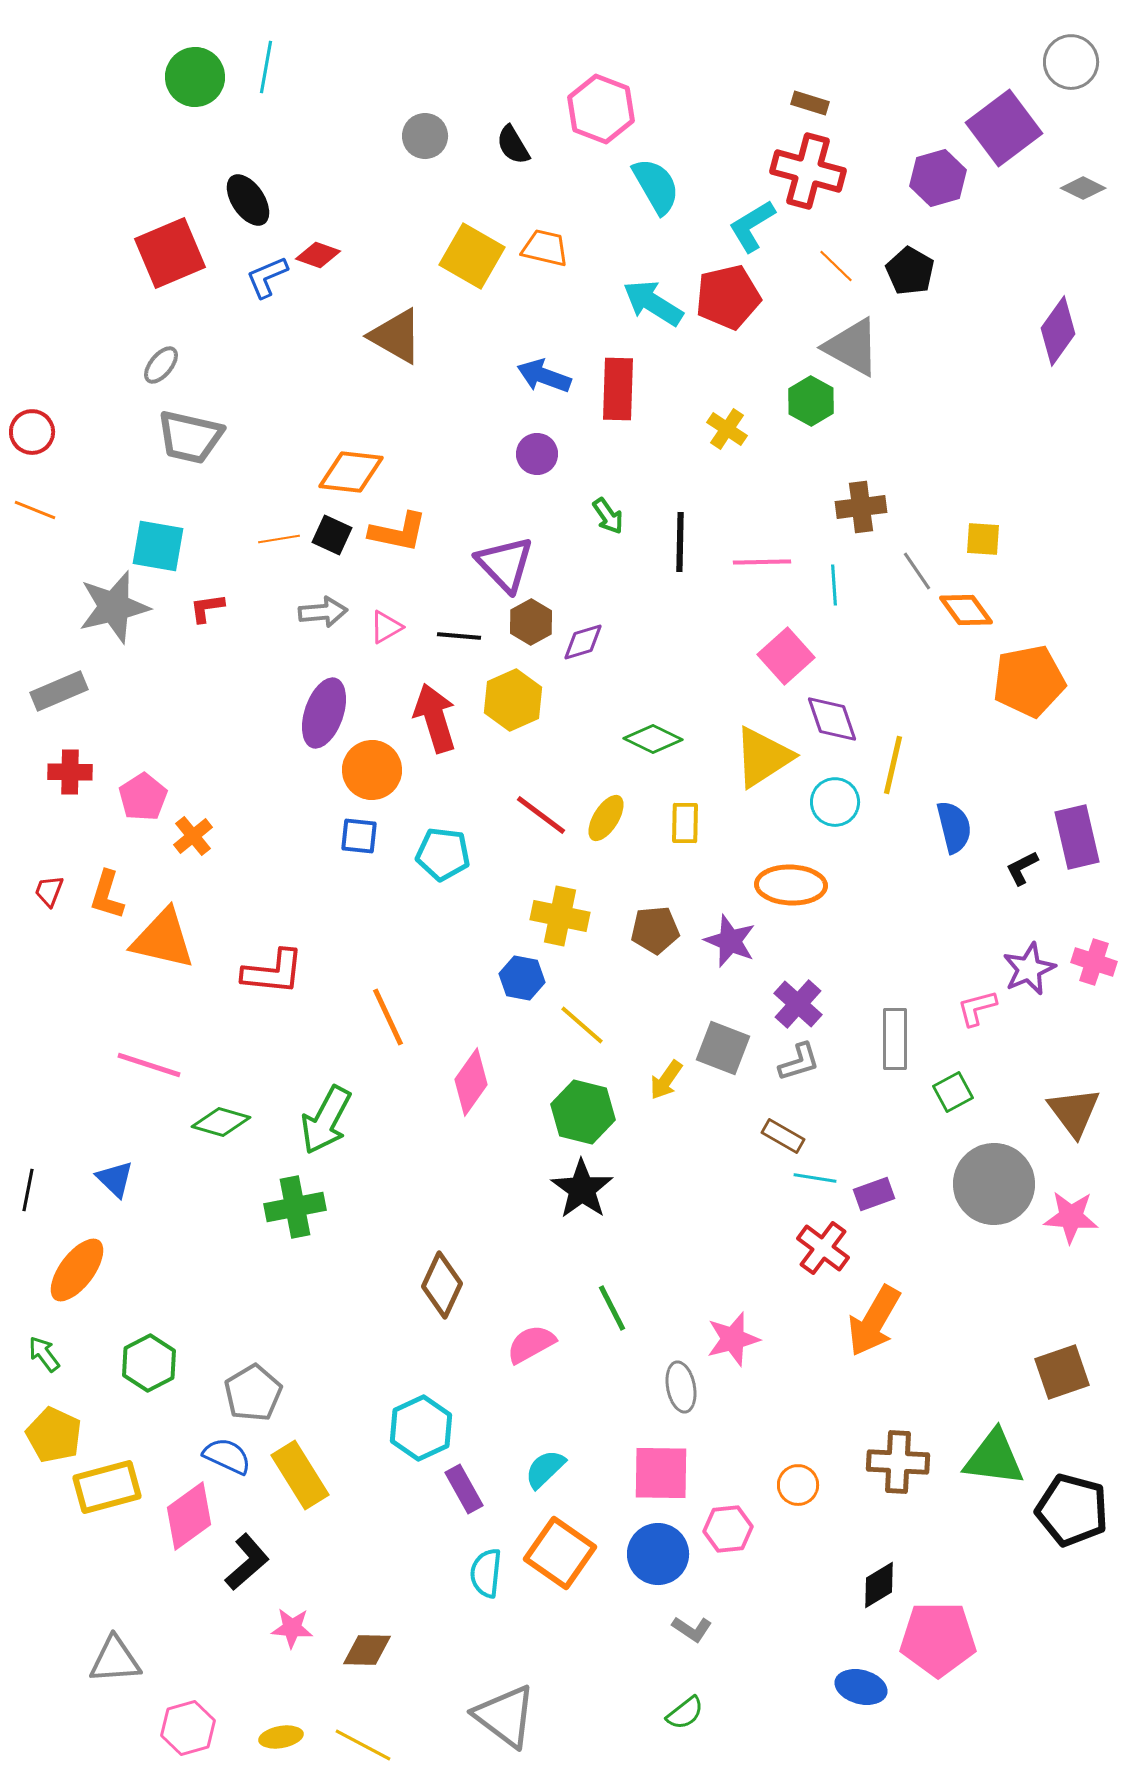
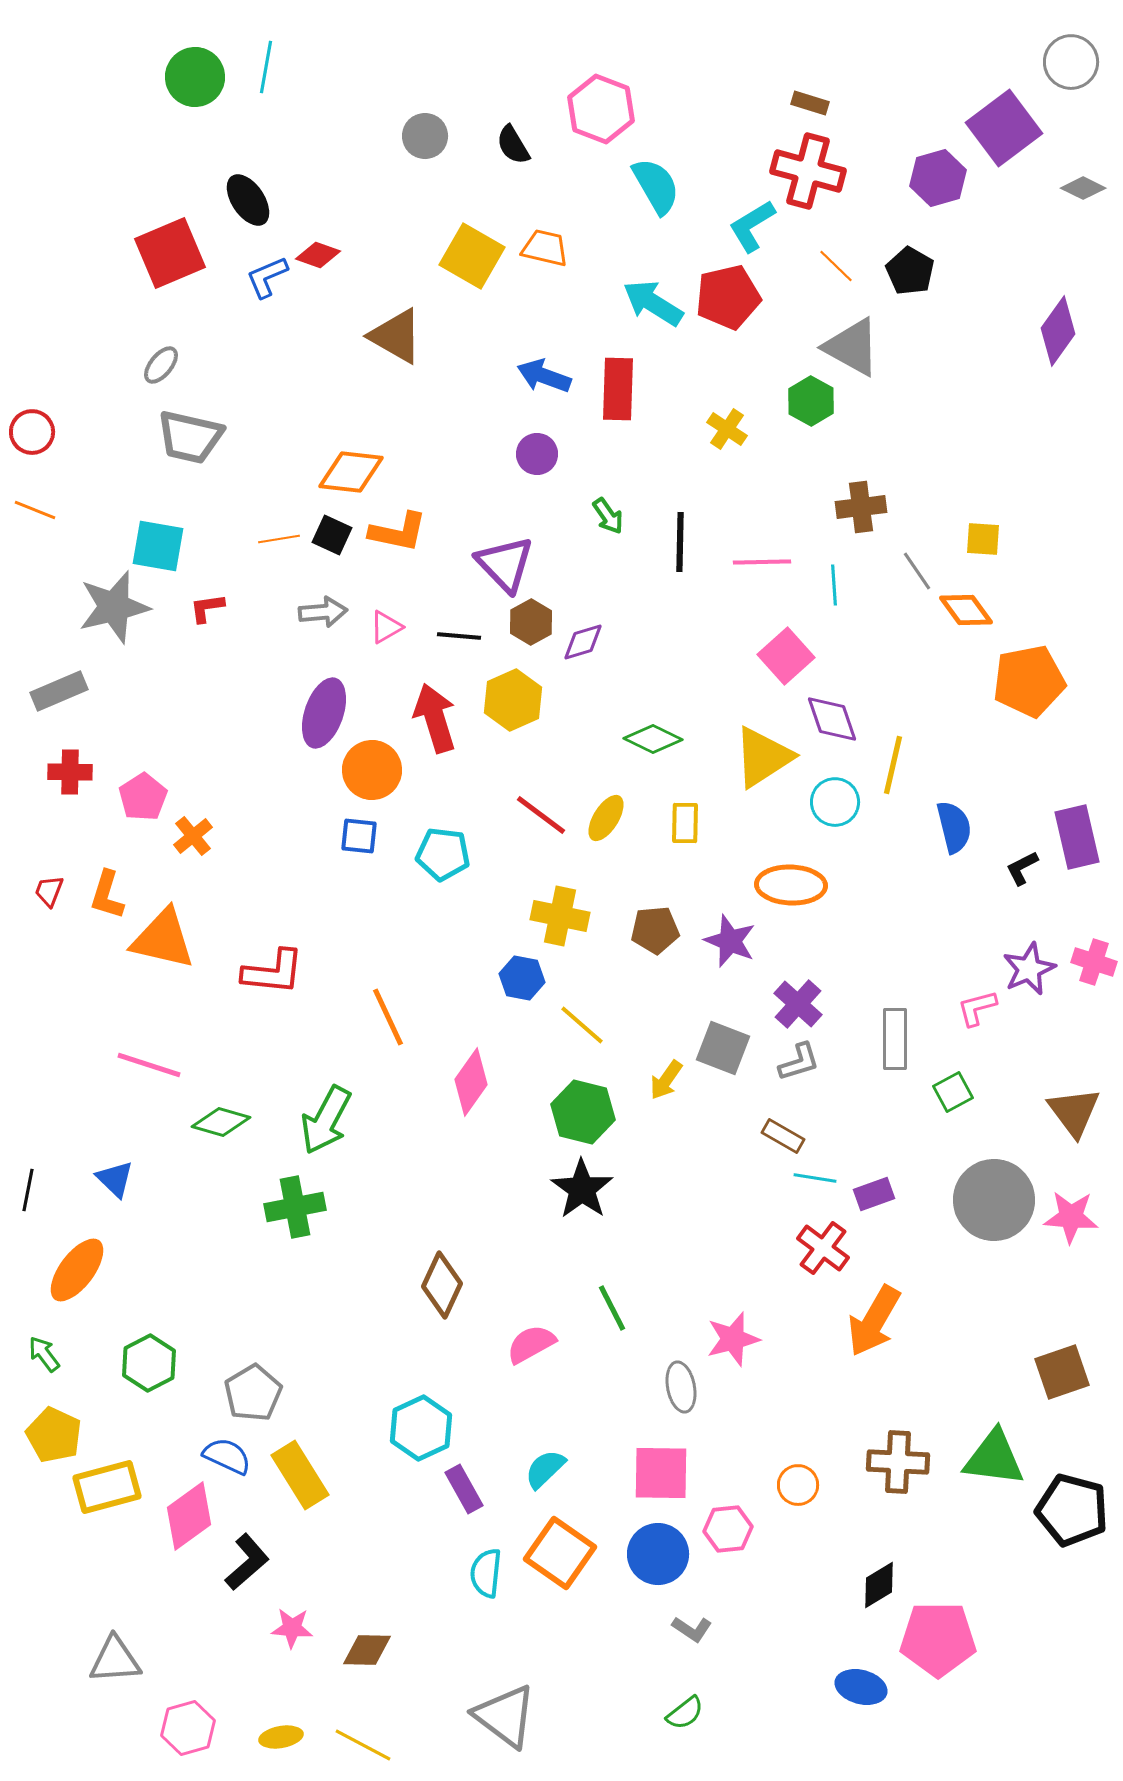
gray circle at (994, 1184): moved 16 px down
